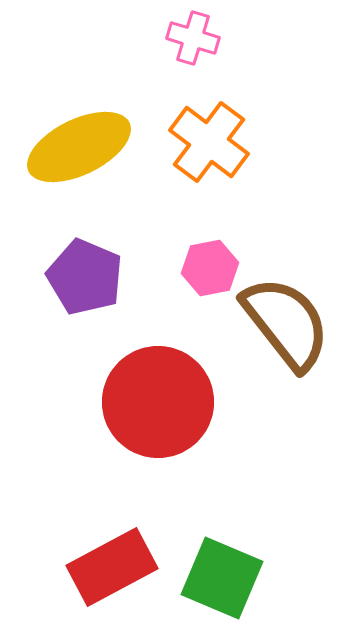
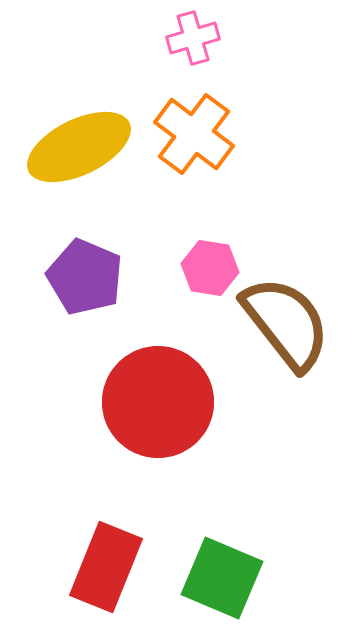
pink cross: rotated 33 degrees counterclockwise
orange cross: moved 15 px left, 8 px up
pink hexagon: rotated 20 degrees clockwise
red rectangle: moved 6 px left; rotated 40 degrees counterclockwise
